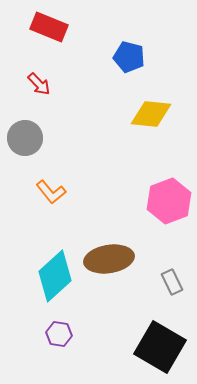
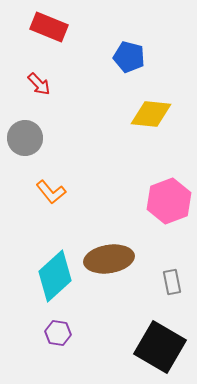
gray rectangle: rotated 15 degrees clockwise
purple hexagon: moved 1 px left, 1 px up
